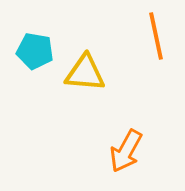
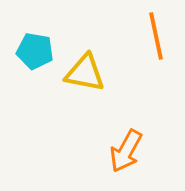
yellow triangle: rotated 6 degrees clockwise
